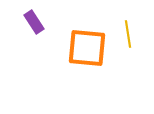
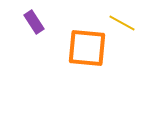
yellow line: moved 6 px left, 11 px up; rotated 52 degrees counterclockwise
